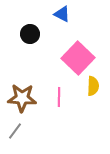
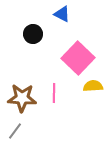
black circle: moved 3 px right
yellow semicircle: rotated 96 degrees counterclockwise
pink line: moved 5 px left, 4 px up
